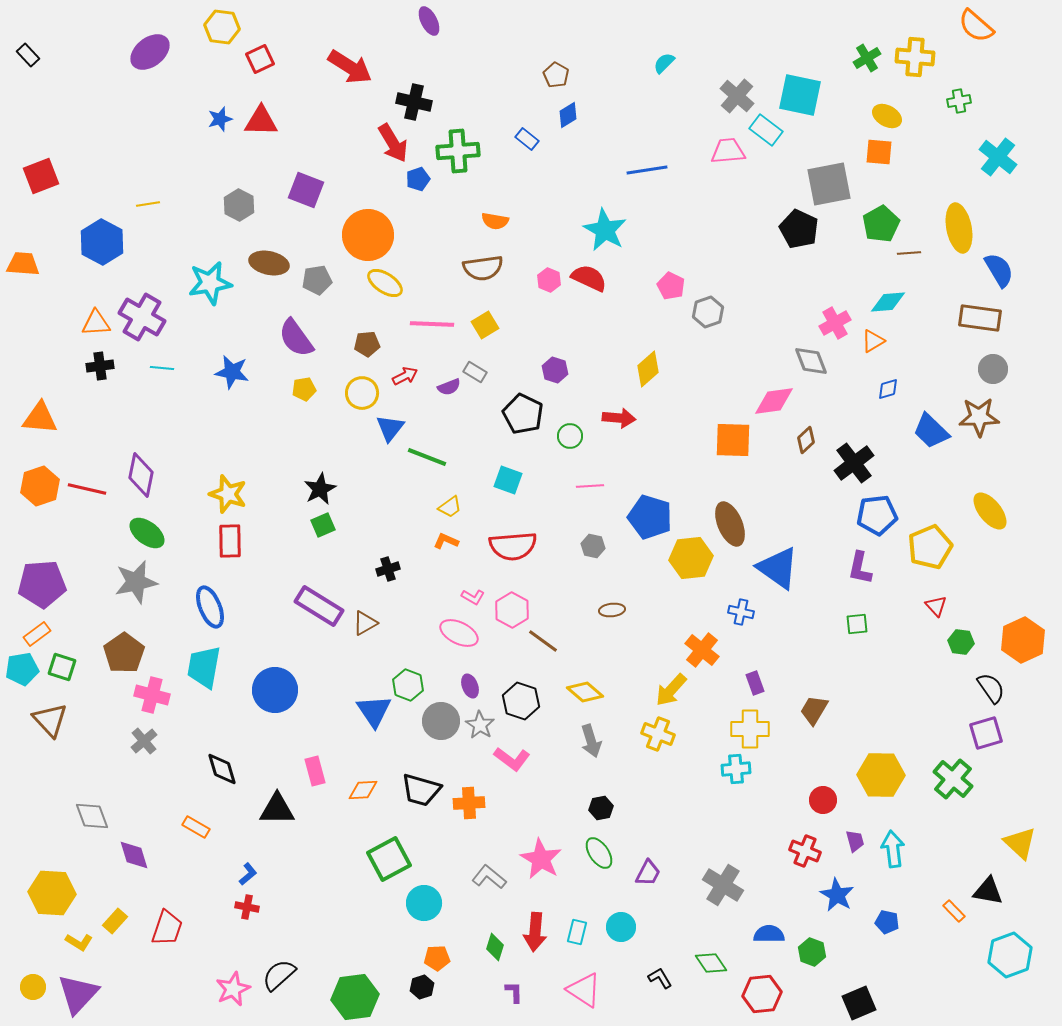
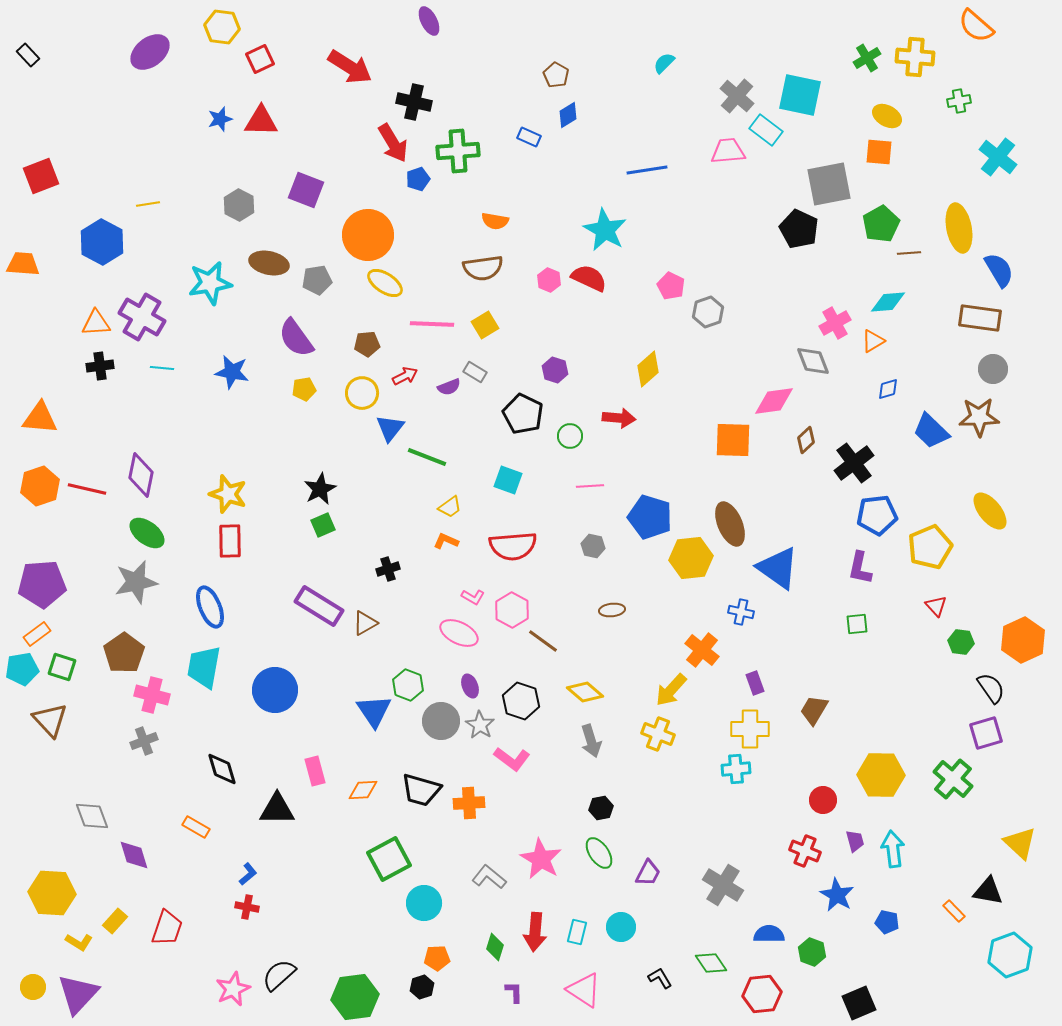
blue rectangle at (527, 139): moved 2 px right, 2 px up; rotated 15 degrees counterclockwise
gray diamond at (811, 361): moved 2 px right
gray cross at (144, 741): rotated 20 degrees clockwise
